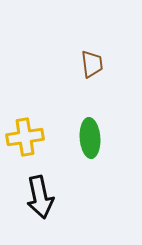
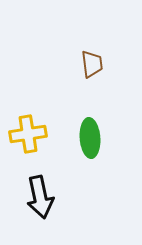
yellow cross: moved 3 px right, 3 px up
